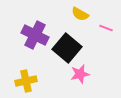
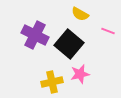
pink line: moved 2 px right, 3 px down
black square: moved 2 px right, 4 px up
yellow cross: moved 26 px right, 1 px down
